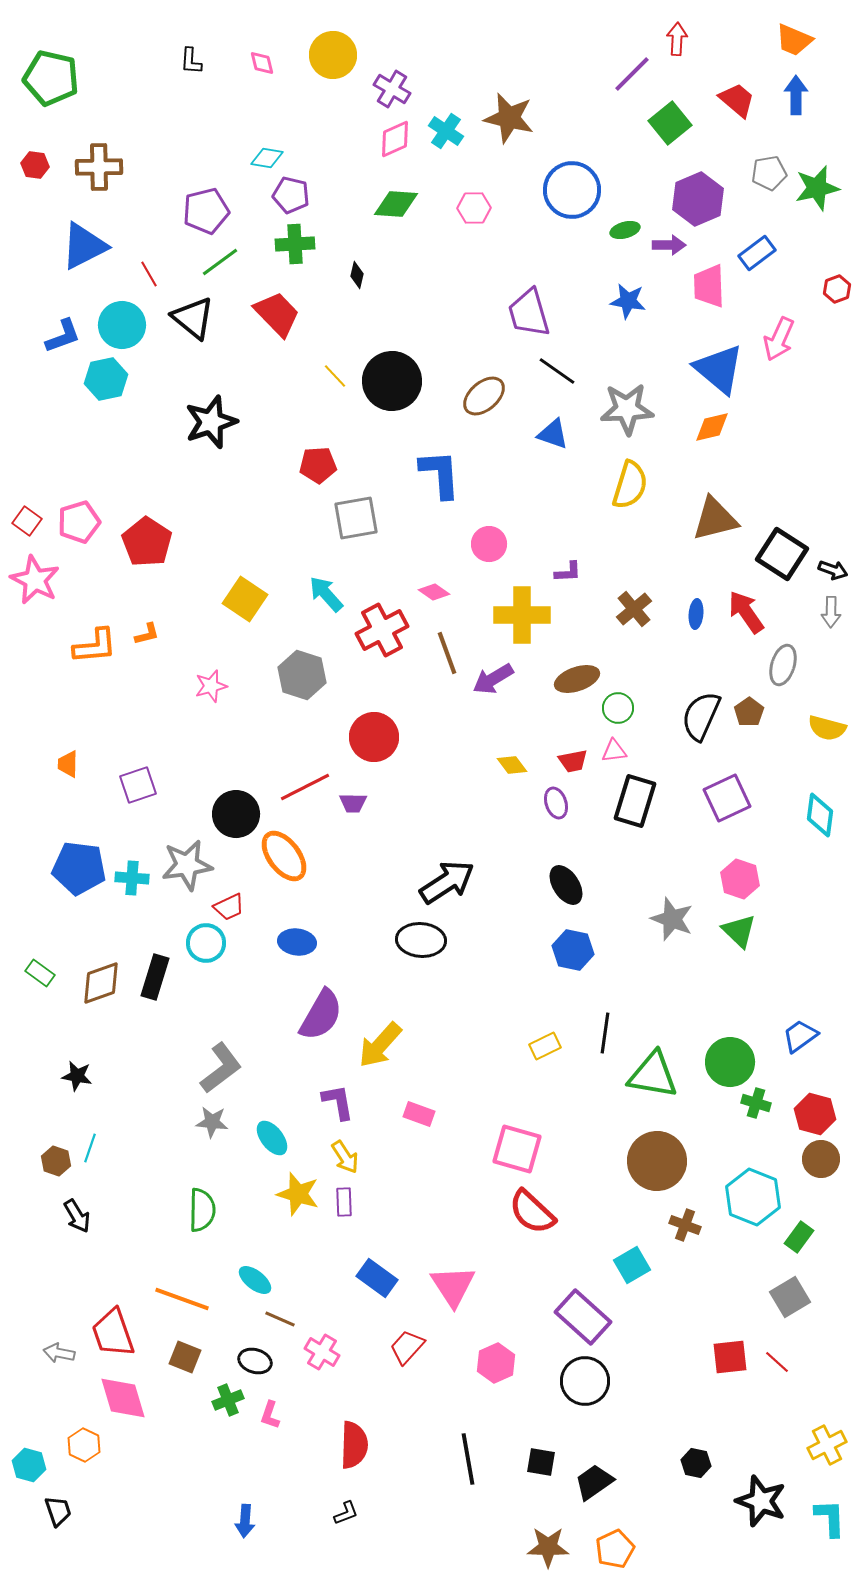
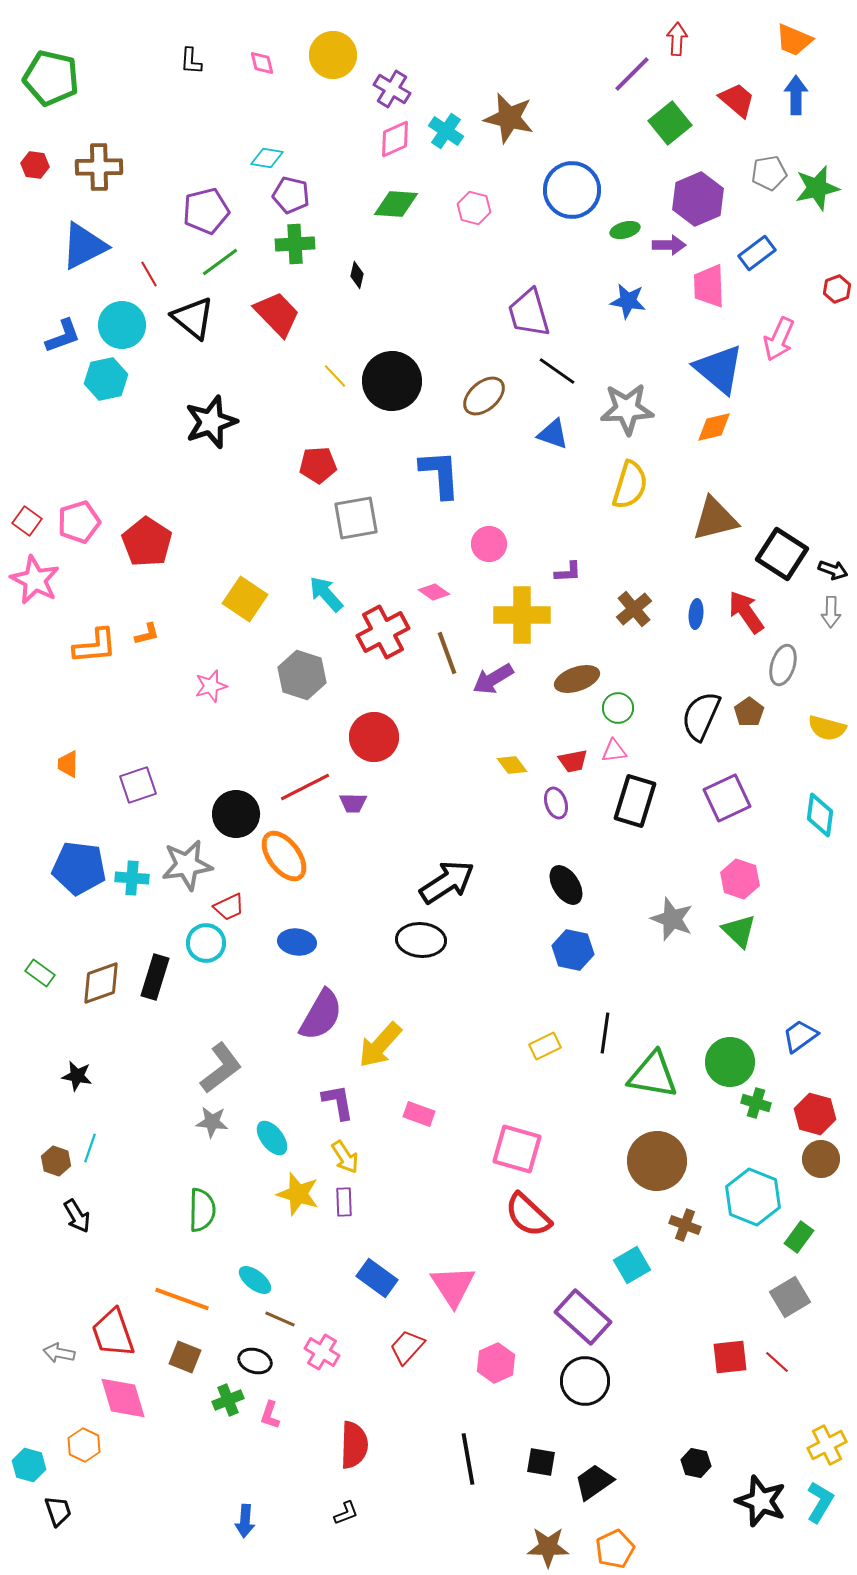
pink hexagon at (474, 208): rotated 16 degrees clockwise
orange diamond at (712, 427): moved 2 px right
red cross at (382, 630): moved 1 px right, 2 px down
red semicircle at (532, 1212): moved 4 px left, 3 px down
cyan L-shape at (830, 1518): moved 10 px left, 16 px up; rotated 33 degrees clockwise
